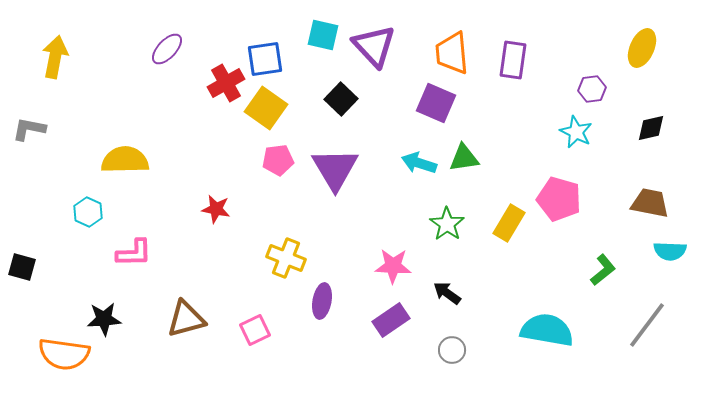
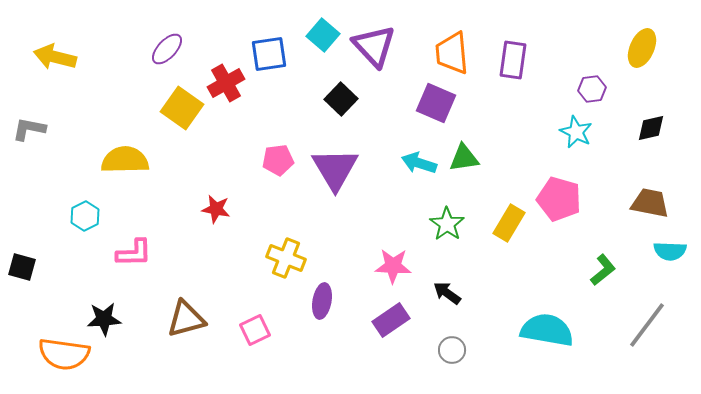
cyan square at (323, 35): rotated 28 degrees clockwise
yellow arrow at (55, 57): rotated 87 degrees counterclockwise
blue square at (265, 59): moved 4 px right, 5 px up
yellow square at (266, 108): moved 84 px left
cyan hexagon at (88, 212): moved 3 px left, 4 px down; rotated 8 degrees clockwise
